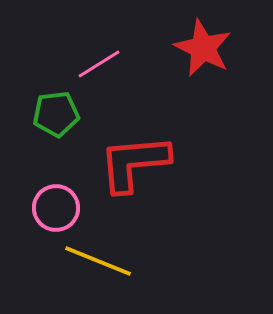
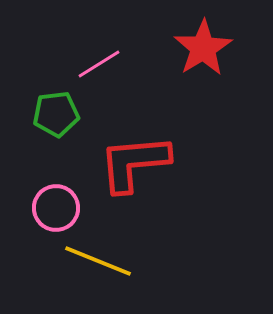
red star: rotated 14 degrees clockwise
